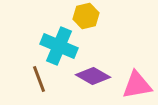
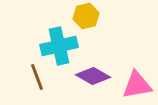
cyan cross: rotated 36 degrees counterclockwise
brown line: moved 2 px left, 2 px up
